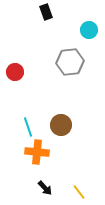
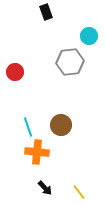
cyan circle: moved 6 px down
